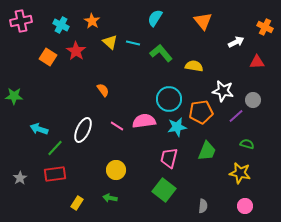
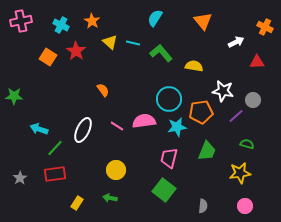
yellow star: rotated 20 degrees counterclockwise
